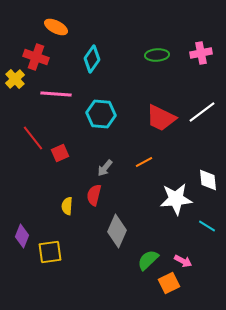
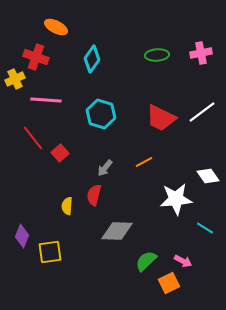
yellow cross: rotated 18 degrees clockwise
pink line: moved 10 px left, 6 px down
cyan hexagon: rotated 12 degrees clockwise
red square: rotated 18 degrees counterclockwise
white diamond: moved 4 px up; rotated 30 degrees counterclockwise
cyan line: moved 2 px left, 2 px down
gray diamond: rotated 68 degrees clockwise
green semicircle: moved 2 px left, 1 px down
